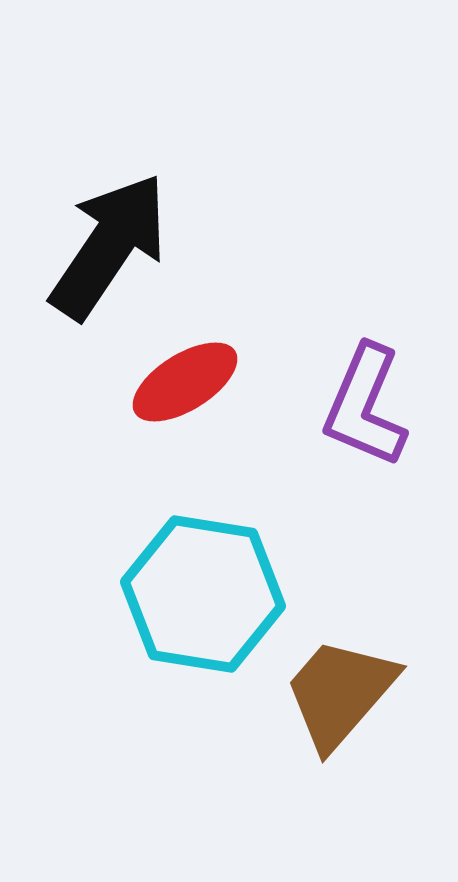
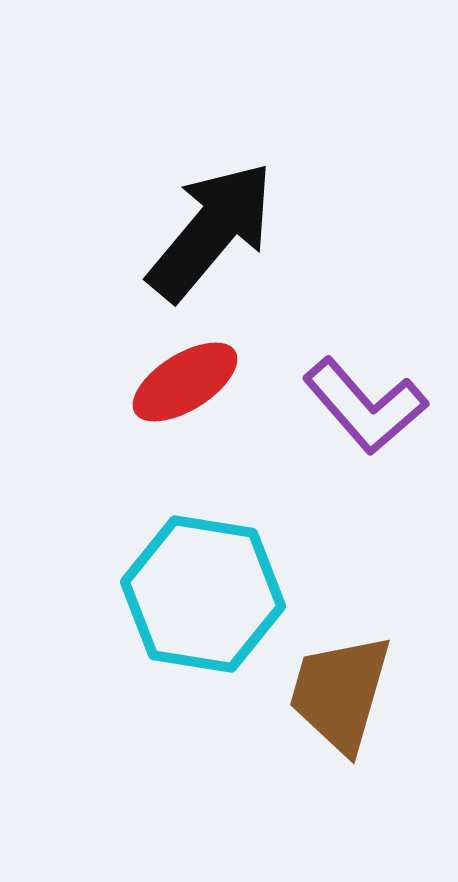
black arrow: moved 102 px right, 15 px up; rotated 6 degrees clockwise
purple L-shape: rotated 64 degrees counterclockwise
brown trapezoid: rotated 25 degrees counterclockwise
